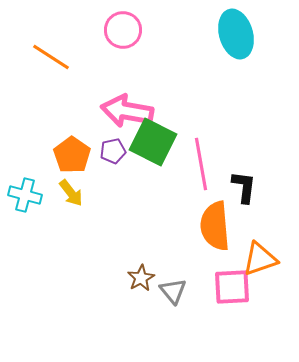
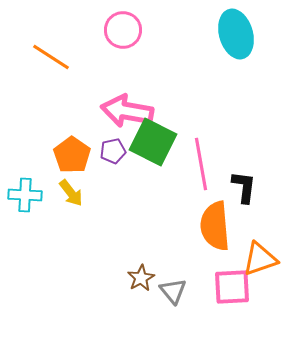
cyan cross: rotated 12 degrees counterclockwise
